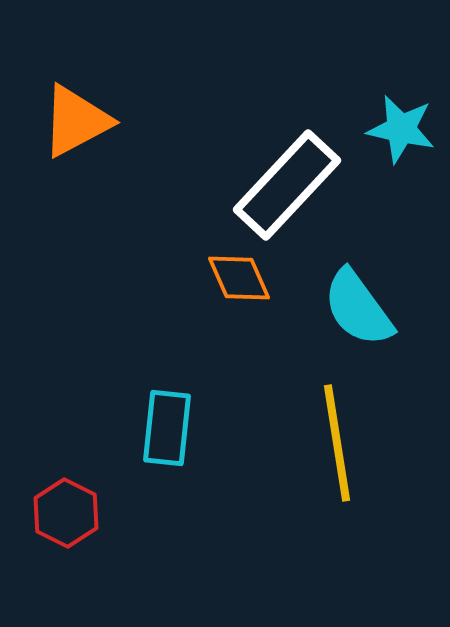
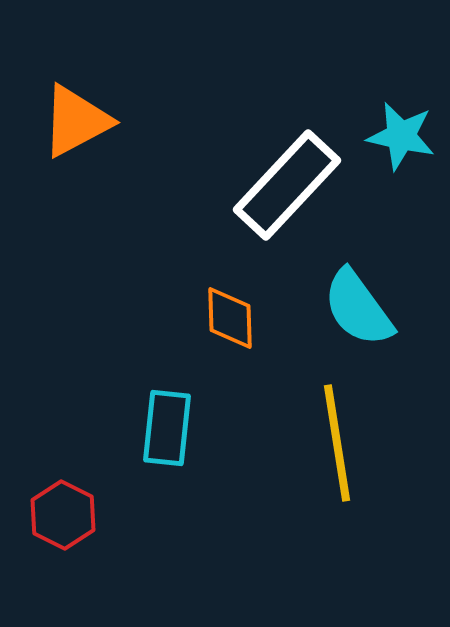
cyan star: moved 7 px down
orange diamond: moved 9 px left, 40 px down; rotated 22 degrees clockwise
red hexagon: moved 3 px left, 2 px down
